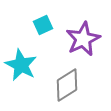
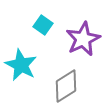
cyan square: rotated 30 degrees counterclockwise
gray diamond: moved 1 px left, 1 px down
